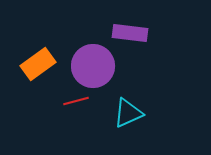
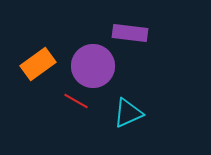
red line: rotated 45 degrees clockwise
